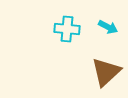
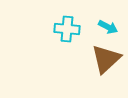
brown triangle: moved 13 px up
